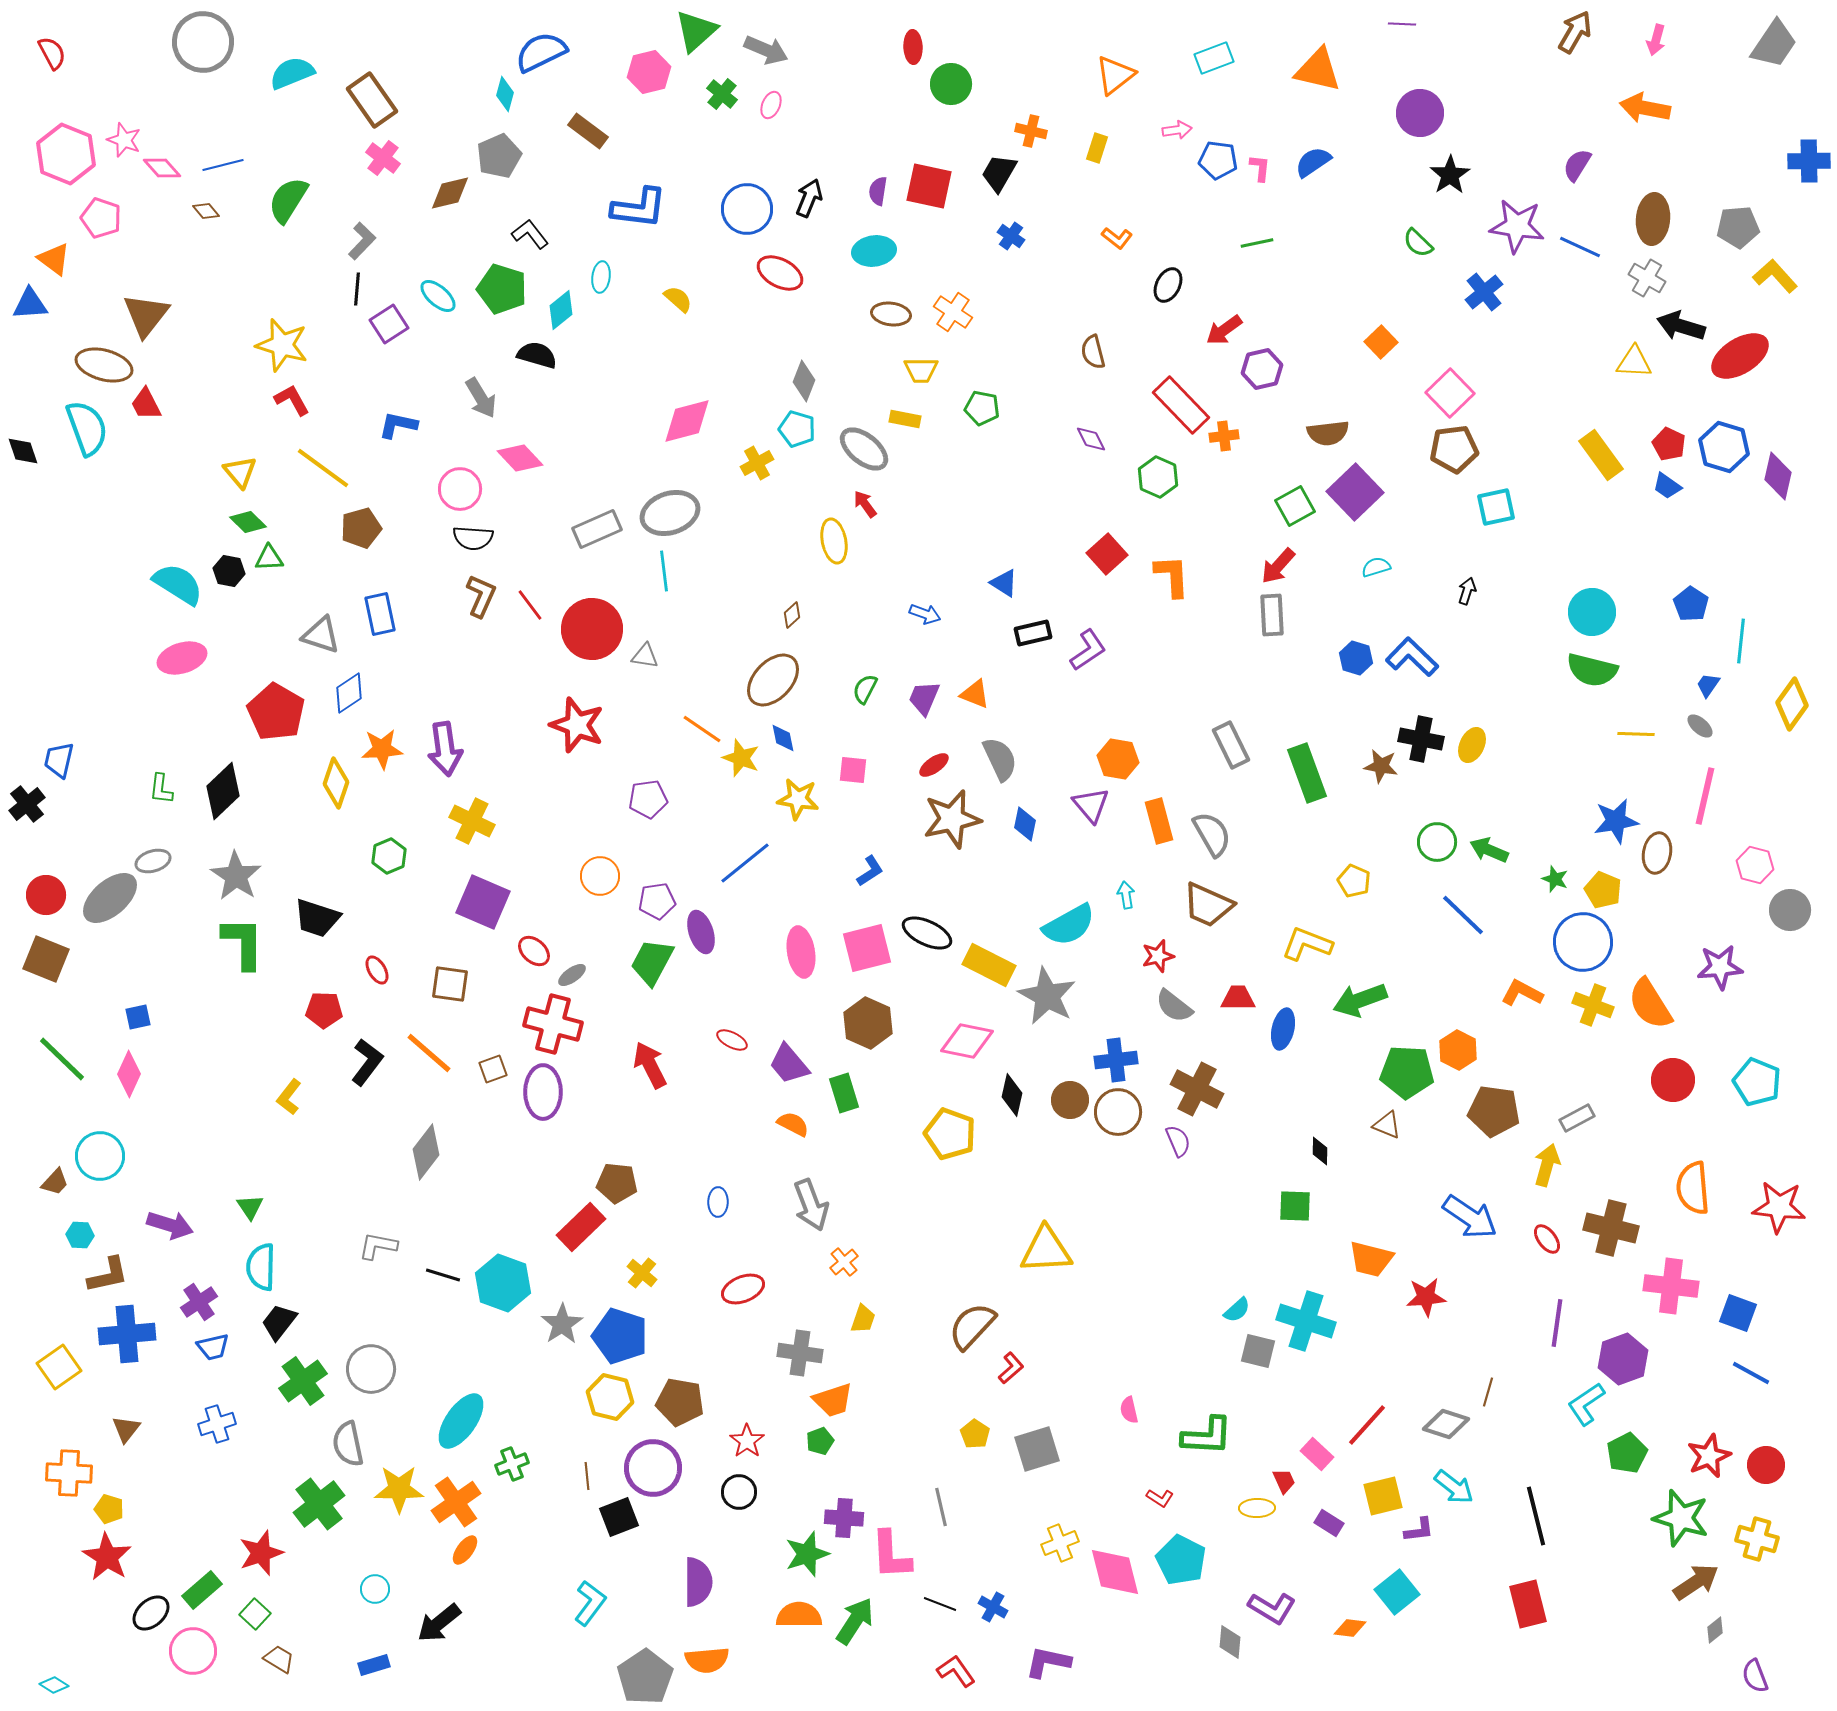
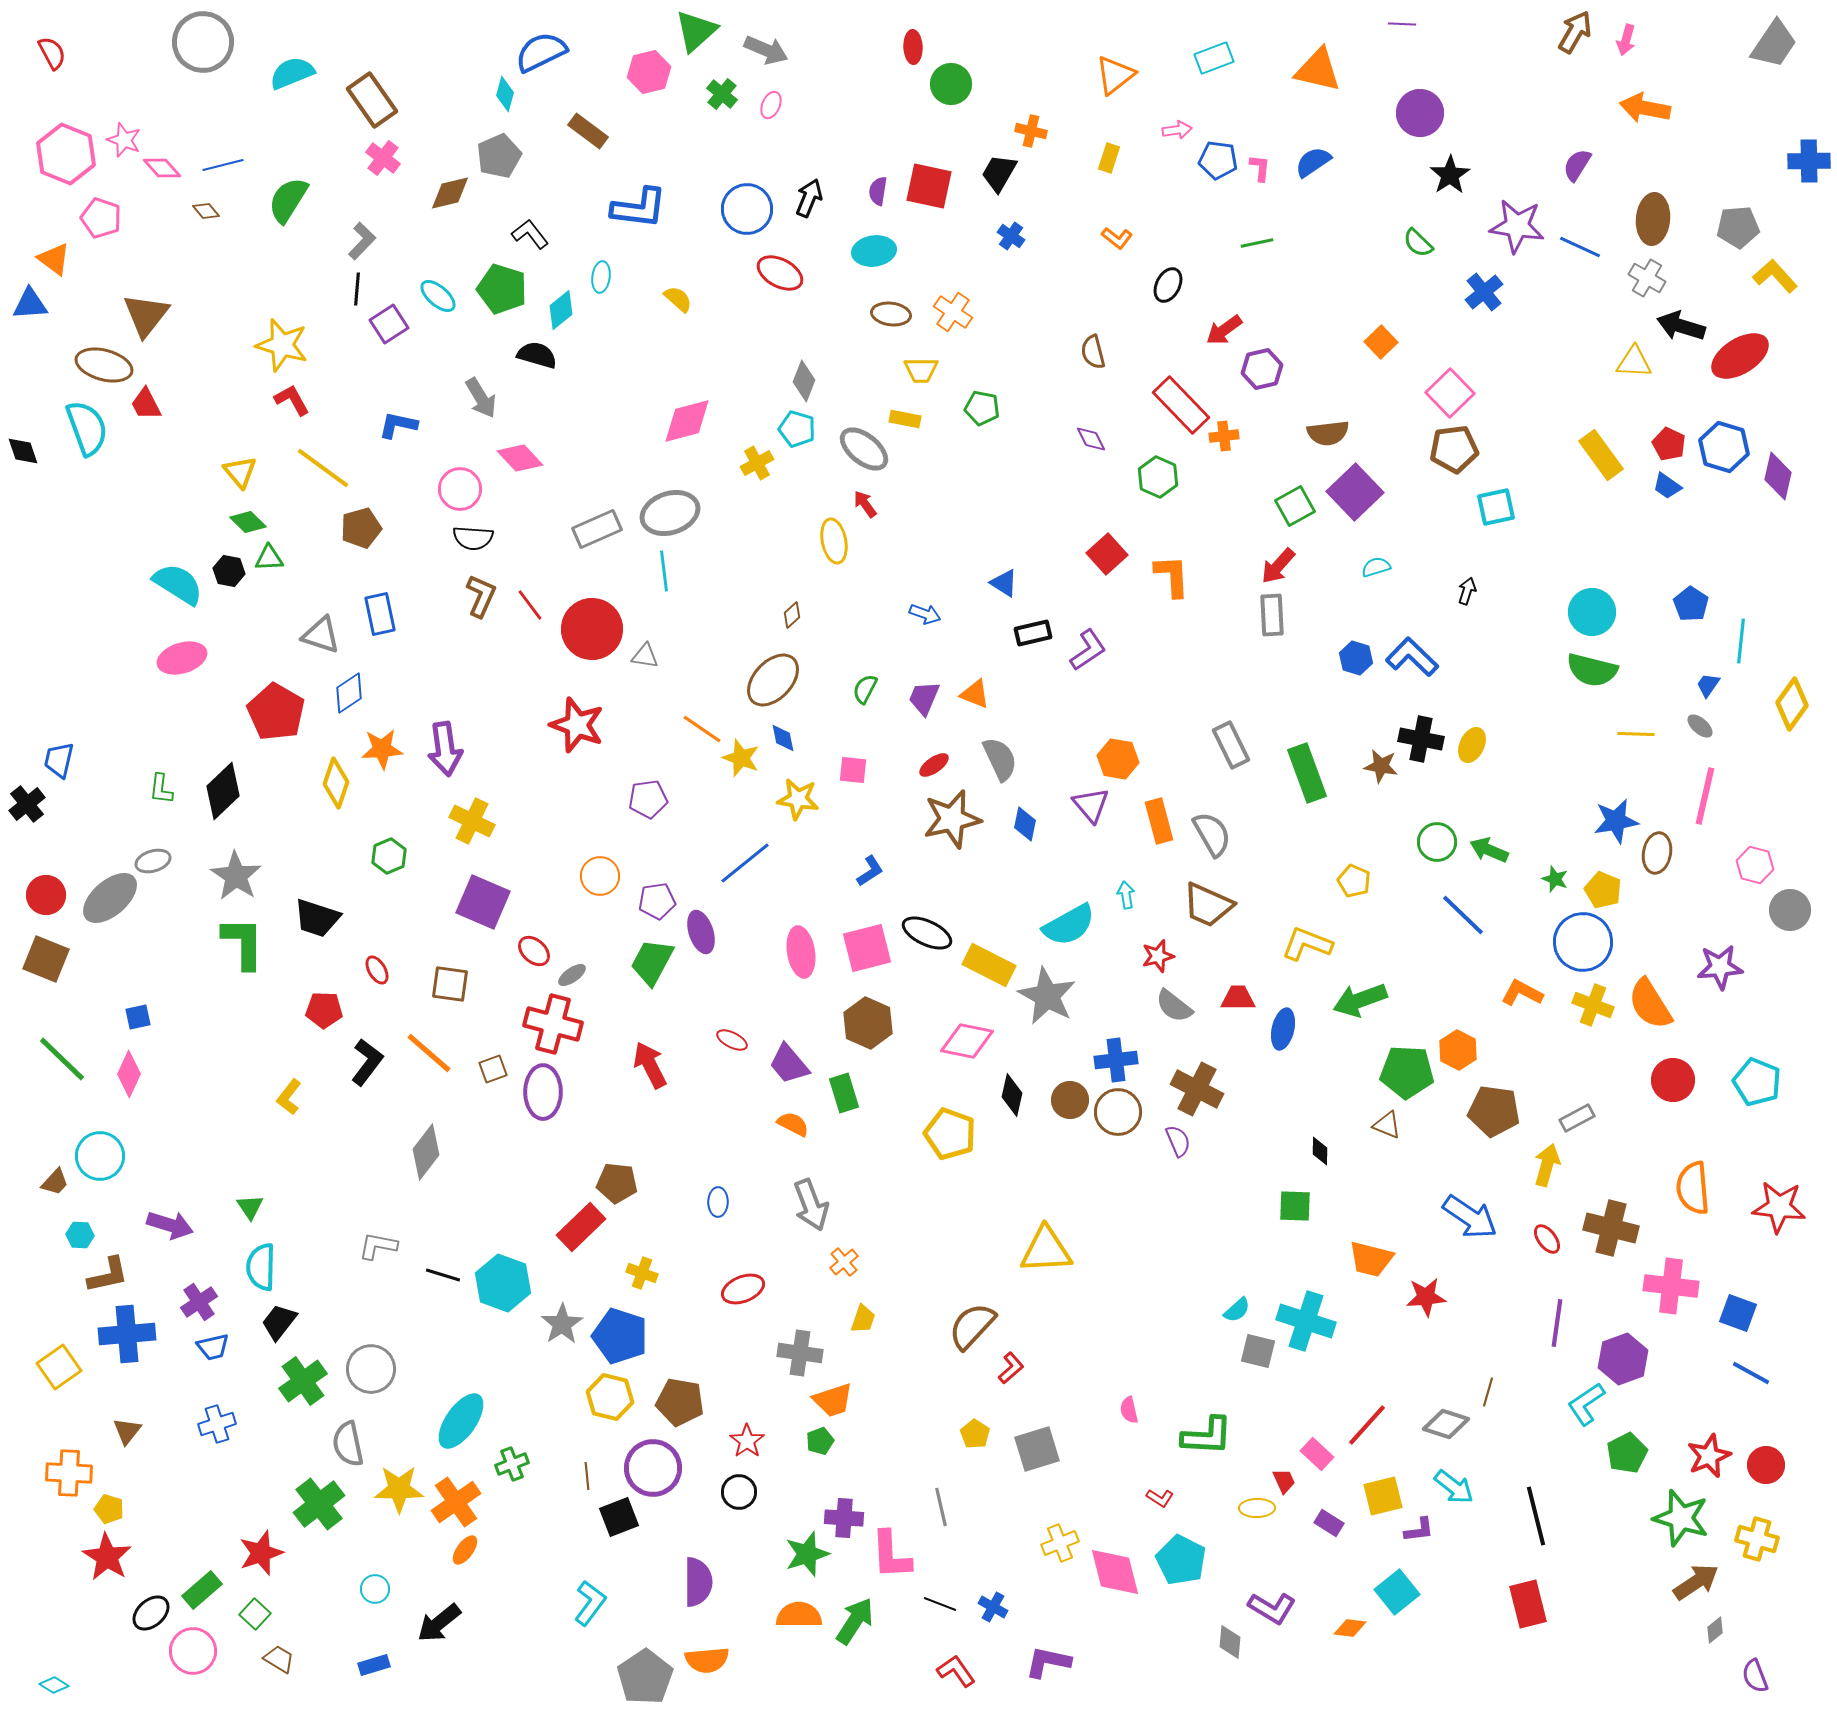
pink arrow at (1656, 40): moved 30 px left
yellow rectangle at (1097, 148): moved 12 px right, 10 px down
yellow cross at (642, 1273): rotated 20 degrees counterclockwise
brown triangle at (126, 1429): moved 1 px right, 2 px down
